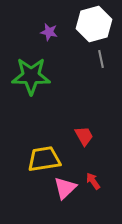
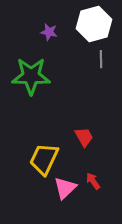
gray line: rotated 12 degrees clockwise
red trapezoid: moved 1 px down
yellow trapezoid: rotated 56 degrees counterclockwise
